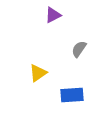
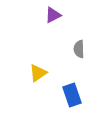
gray semicircle: rotated 36 degrees counterclockwise
blue rectangle: rotated 75 degrees clockwise
